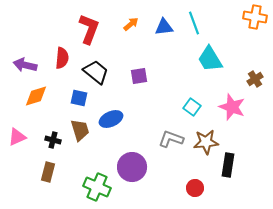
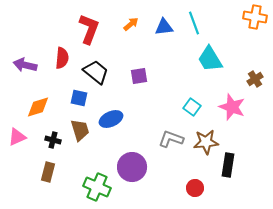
orange diamond: moved 2 px right, 11 px down
